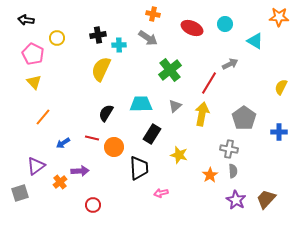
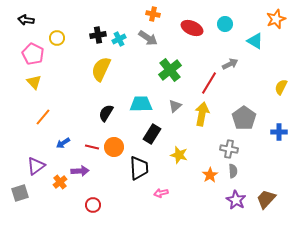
orange star at (279, 17): moved 3 px left, 2 px down; rotated 24 degrees counterclockwise
cyan cross at (119, 45): moved 6 px up; rotated 24 degrees counterclockwise
red line at (92, 138): moved 9 px down
